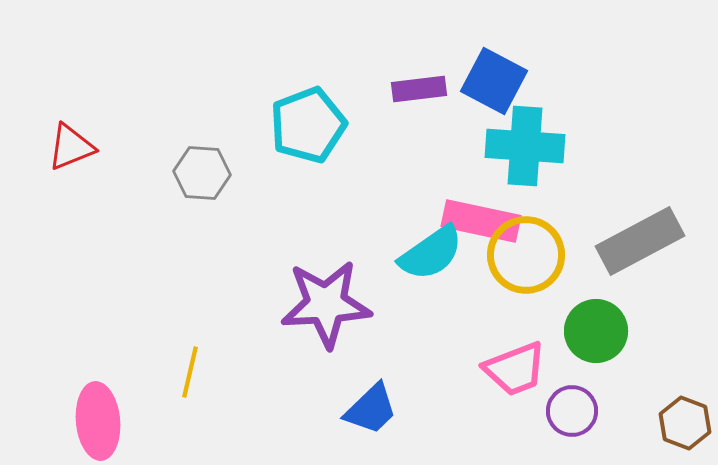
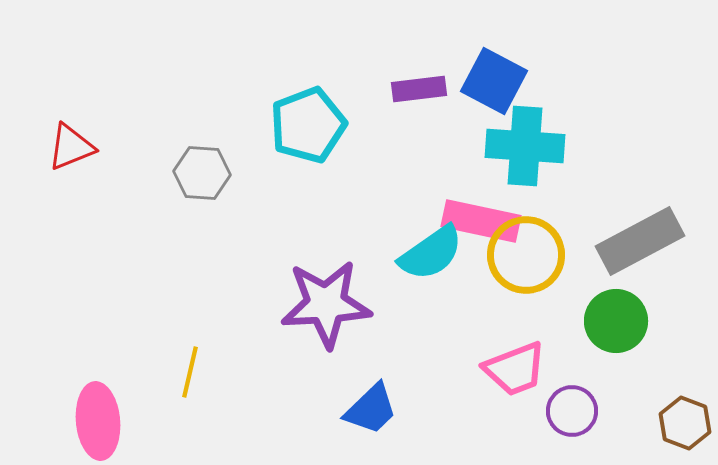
green circle: moved 20 px right, 10 px up
